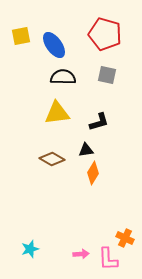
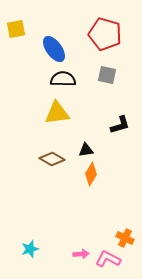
yellow square: moved 5 px left, 7 px up
blue ellipse: moved 4 px down
black semicircle: moved 2 px down
black L-shape: moved 21 px right, 3 px down
orange diamond: moved 2 px left, 1 px down
pink L-shape: rotated 120 degrees clockwise
